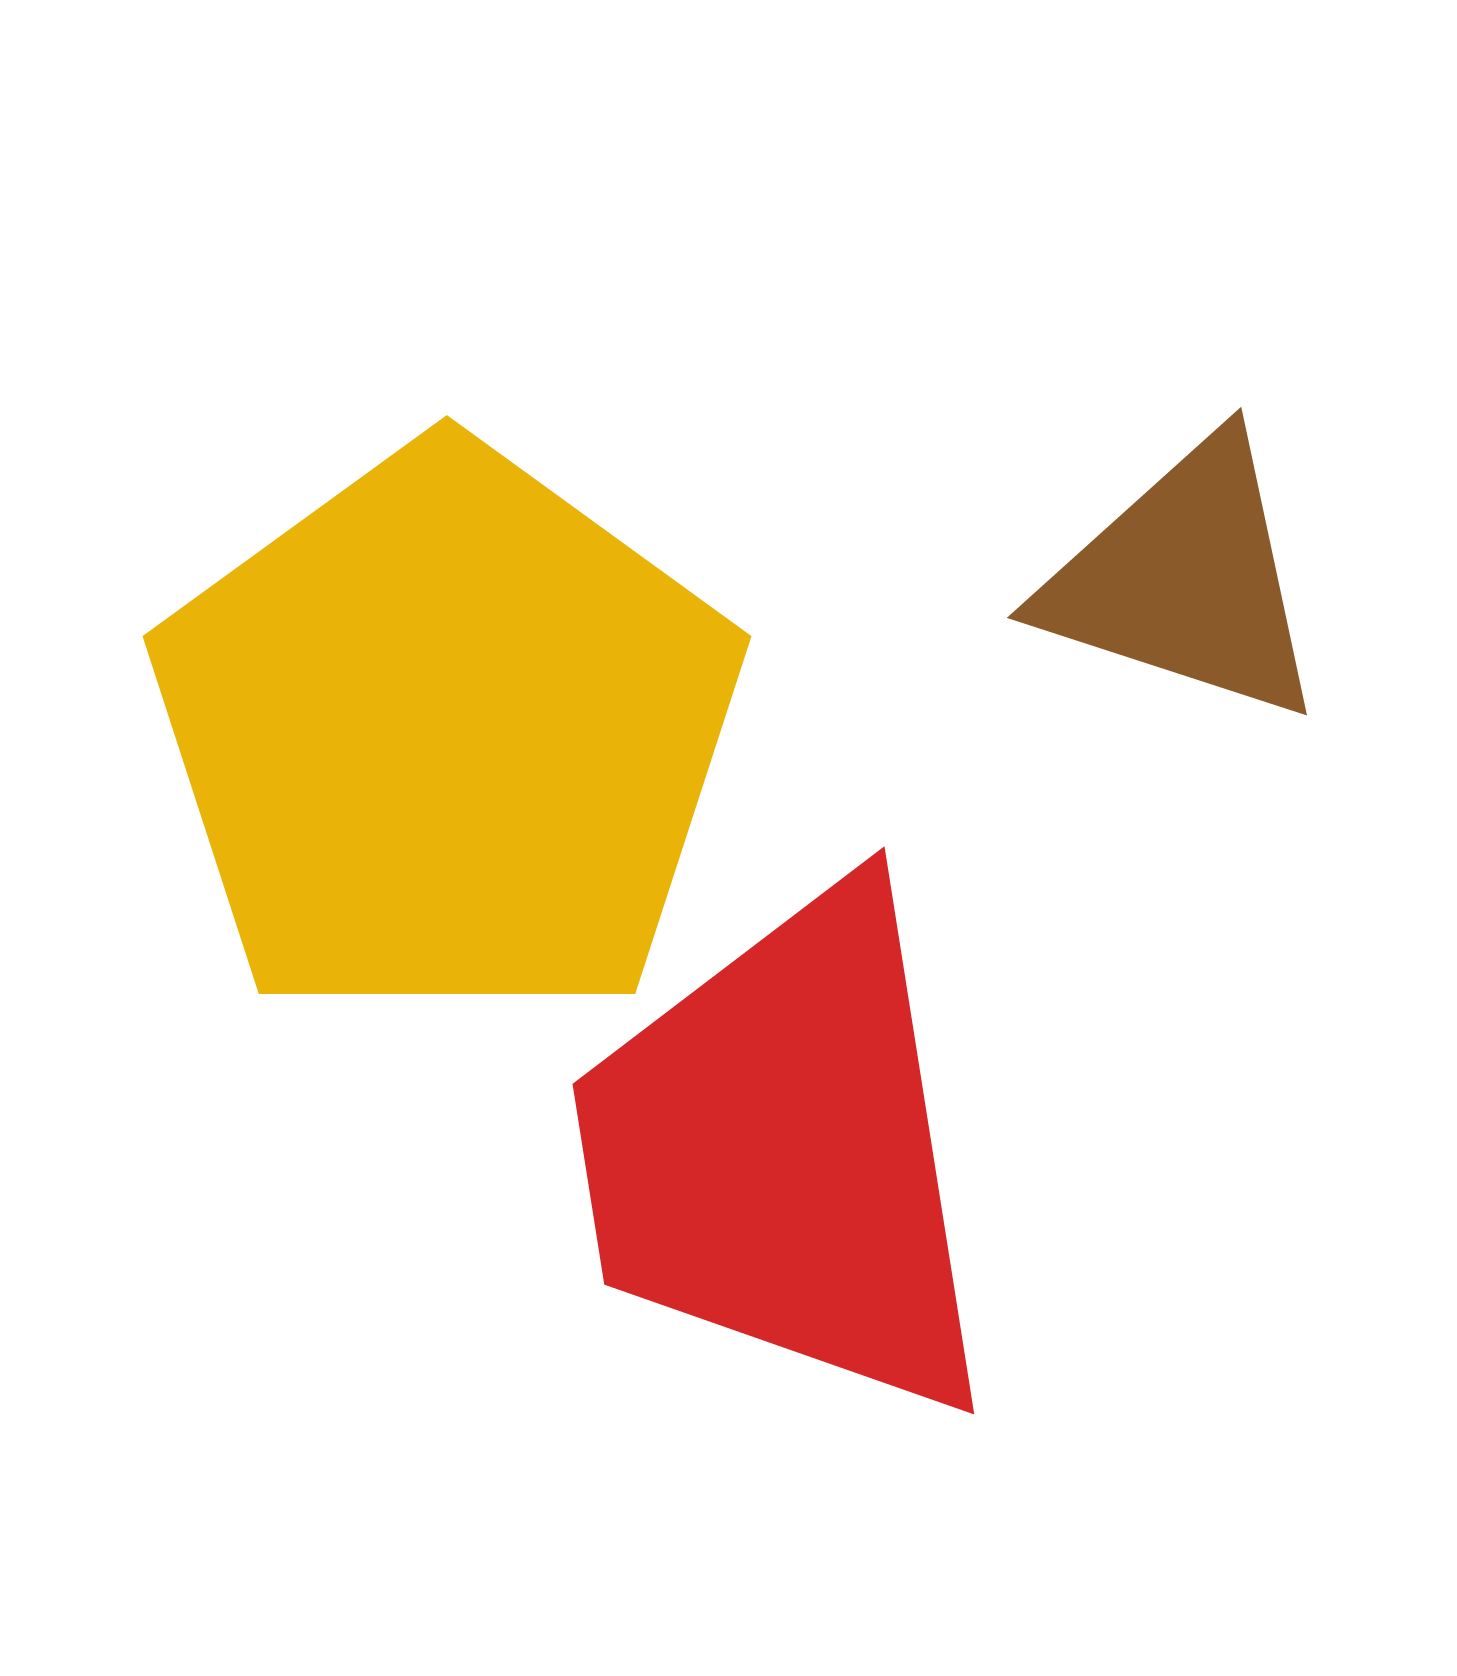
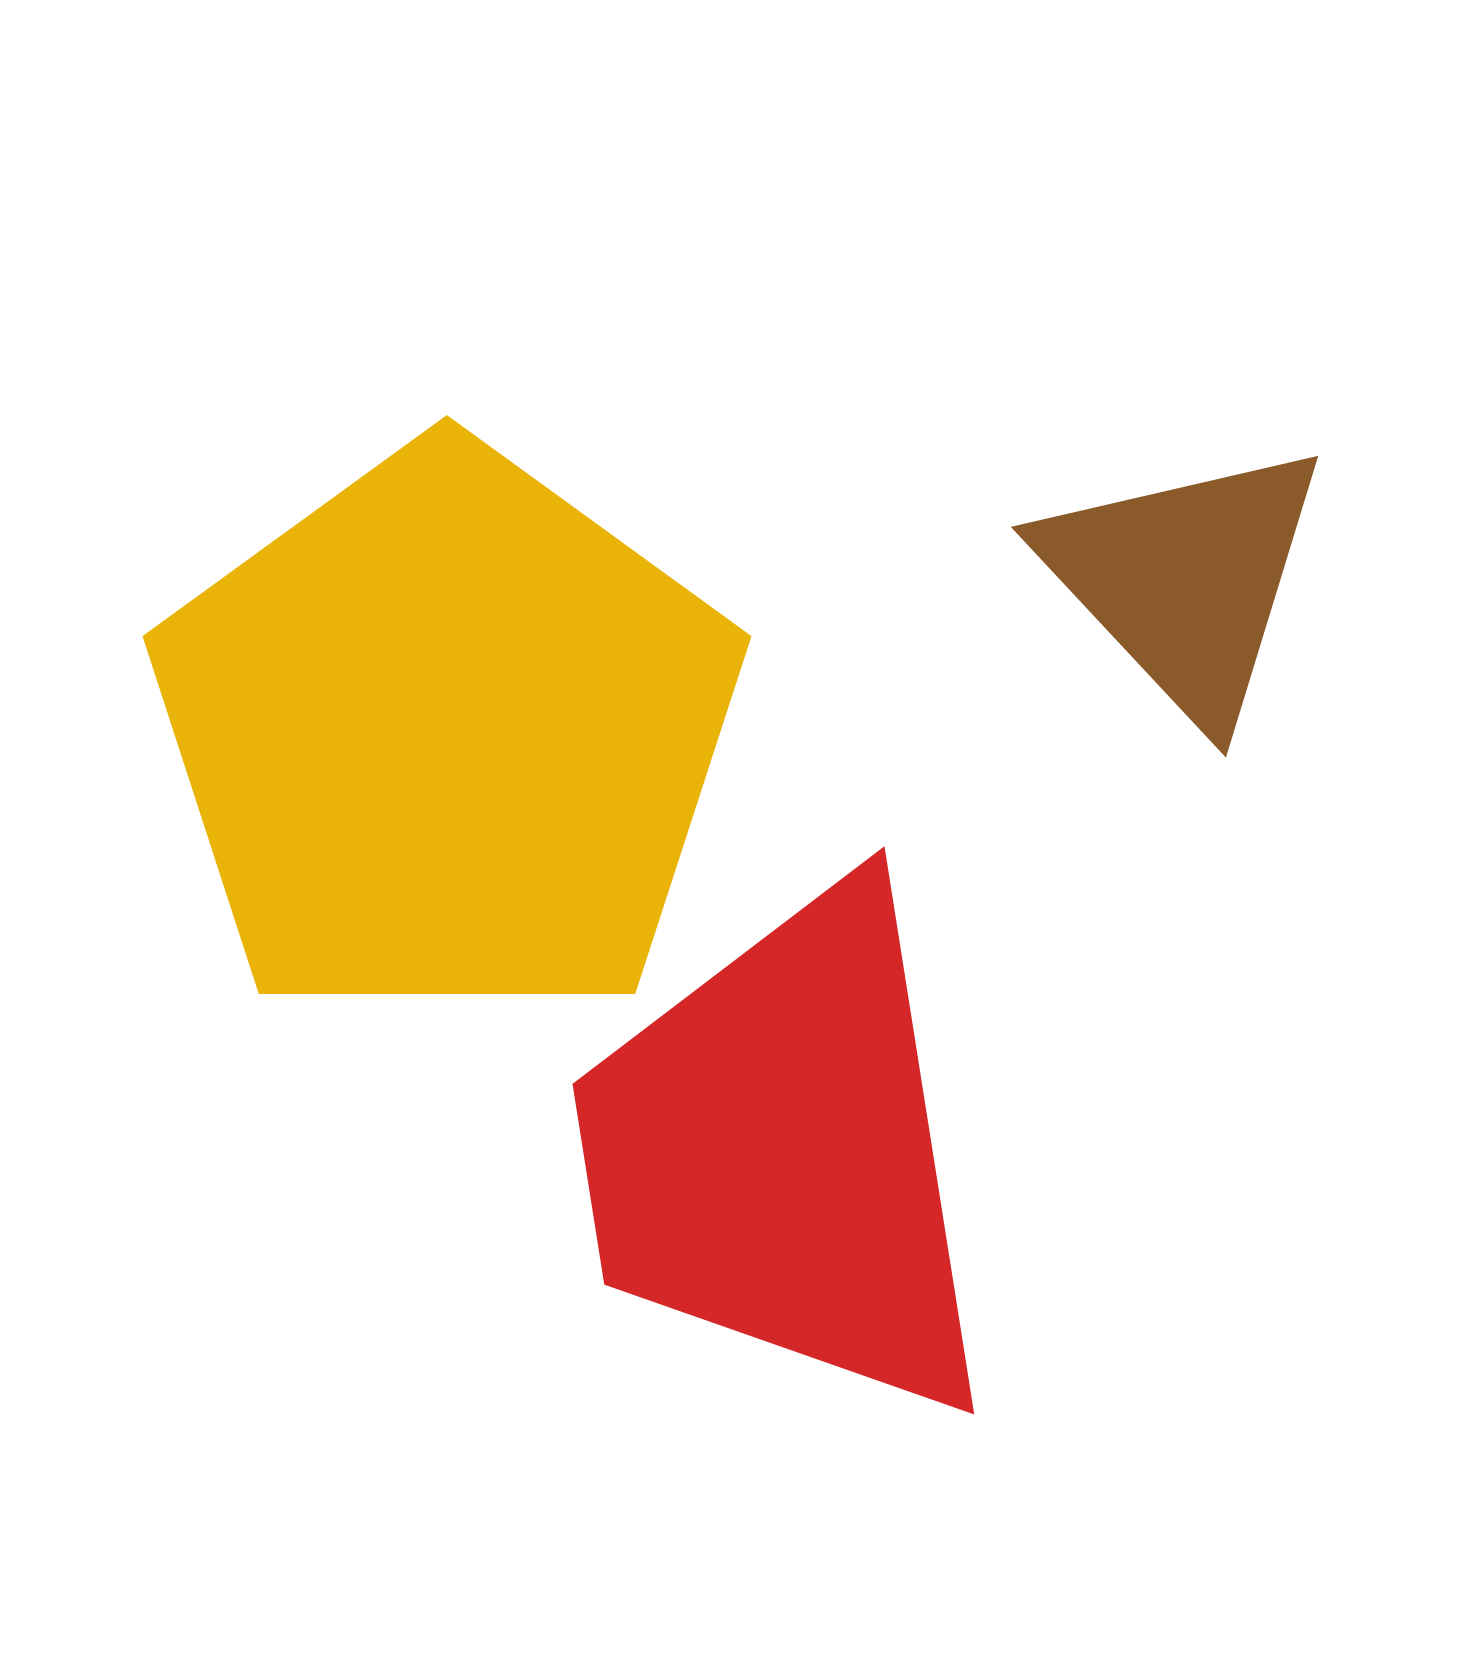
brown triangle: rotated 29 degrees clockwise
